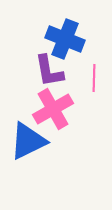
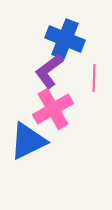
purple L-shape: rotated 63 degrees clockwise
